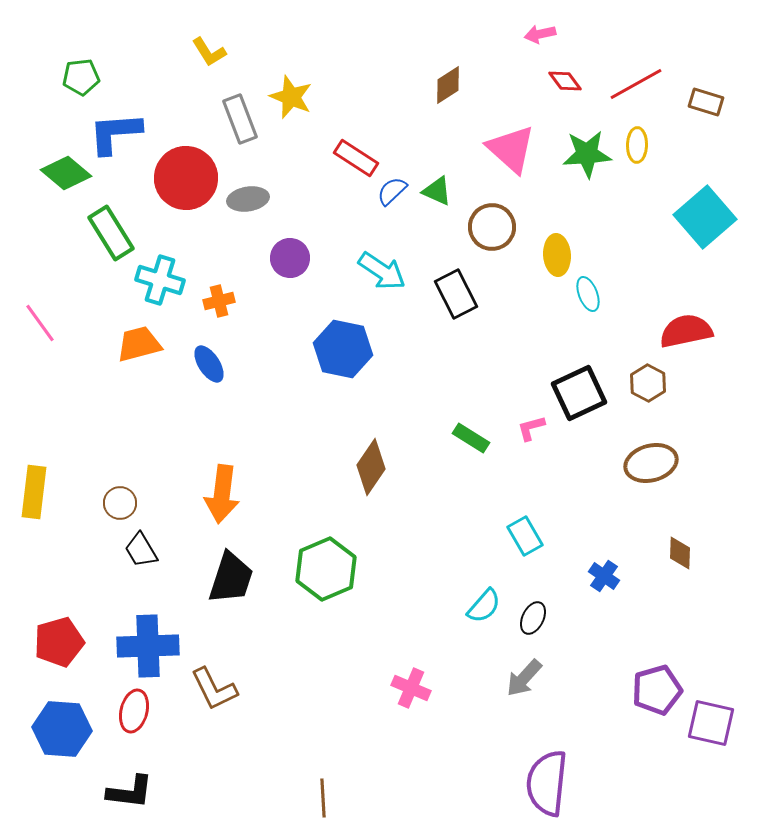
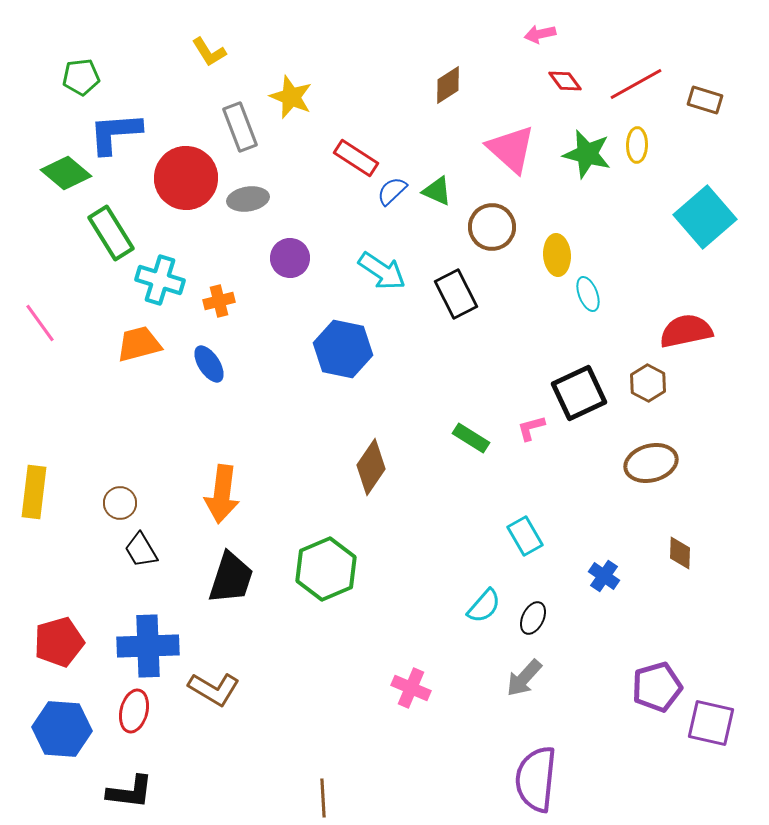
brown rectangle at (706, 102): moved 1 px left, 2 px up
gray rectangle at (240, 119): moved 8 px down
green star at (587, 154): rotated 18 degrees clockwise
brown L-shape at (214, 689): rotated 33 degrees counterclockwise
purple pentagon at (657, 690): moved 3 px up
purple semicircle at (547, 783): moved 11 px left, 4 px up
